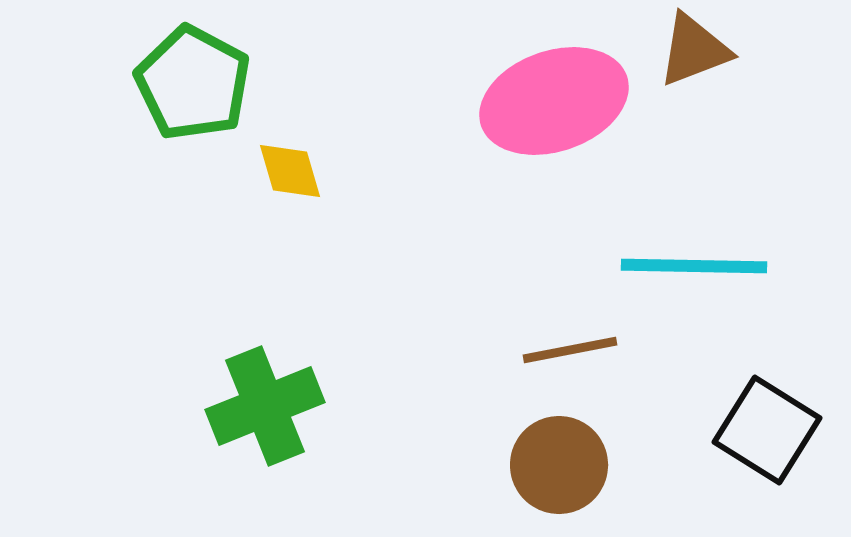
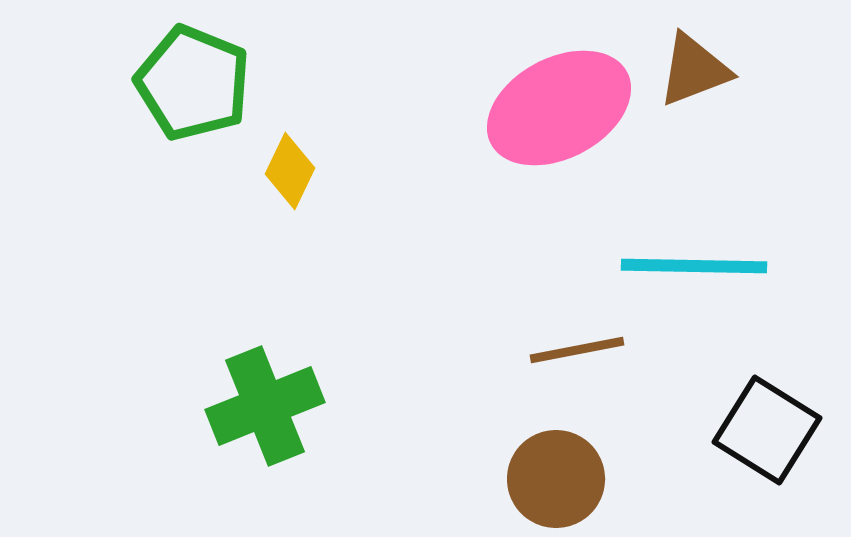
brown triangle: moved 20 px down
green pentagon: rotated 6 degrees counterclockwise
pink ellipse: moved 5 px right, 7 px down; rotated 9 degrees counterclockwise
yellow diamond: rotated 42 degrees clockwise
brown line: moved 7 px right
brown circle: moved 3 px left, 14 px down
